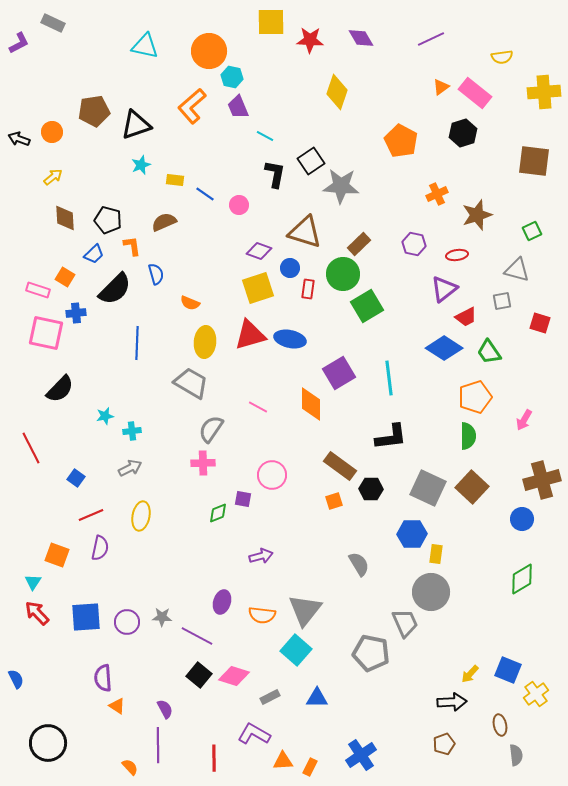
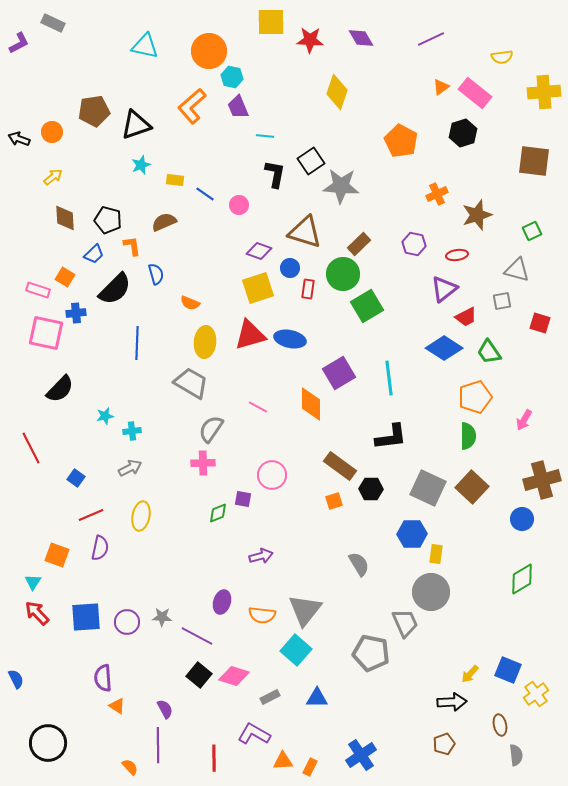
cyan line at (265, 136): rotated 24 degrees counterclockwise
